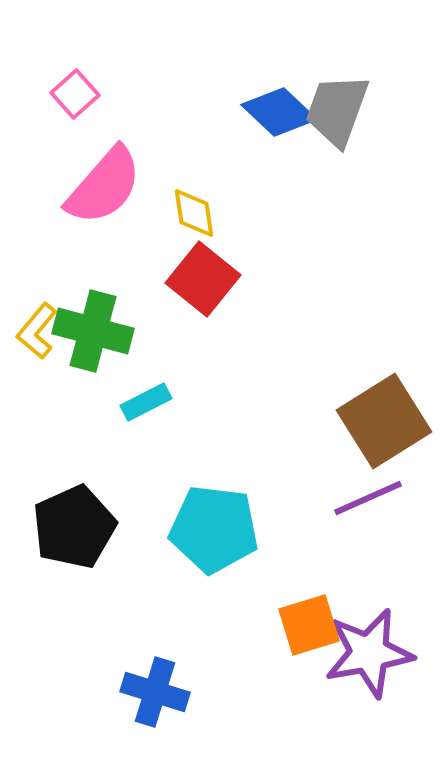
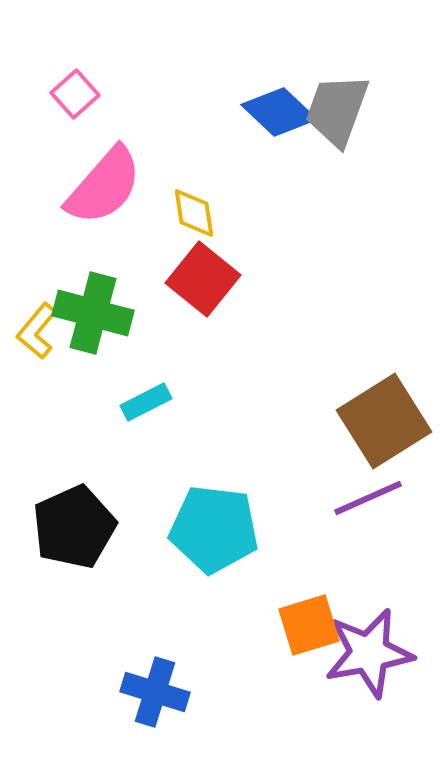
green cross: moved 18 px up
